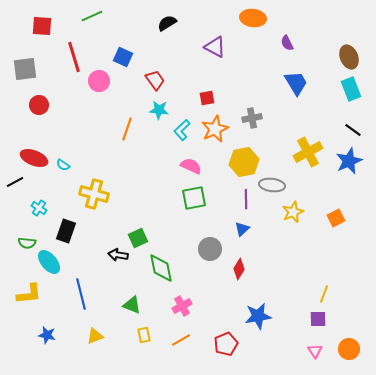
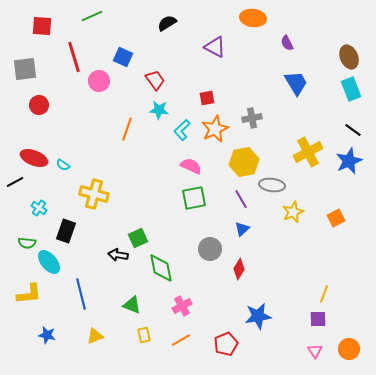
purple line at (246, 199): moved 5 px left; rotated 30 degrees counterclockwise
